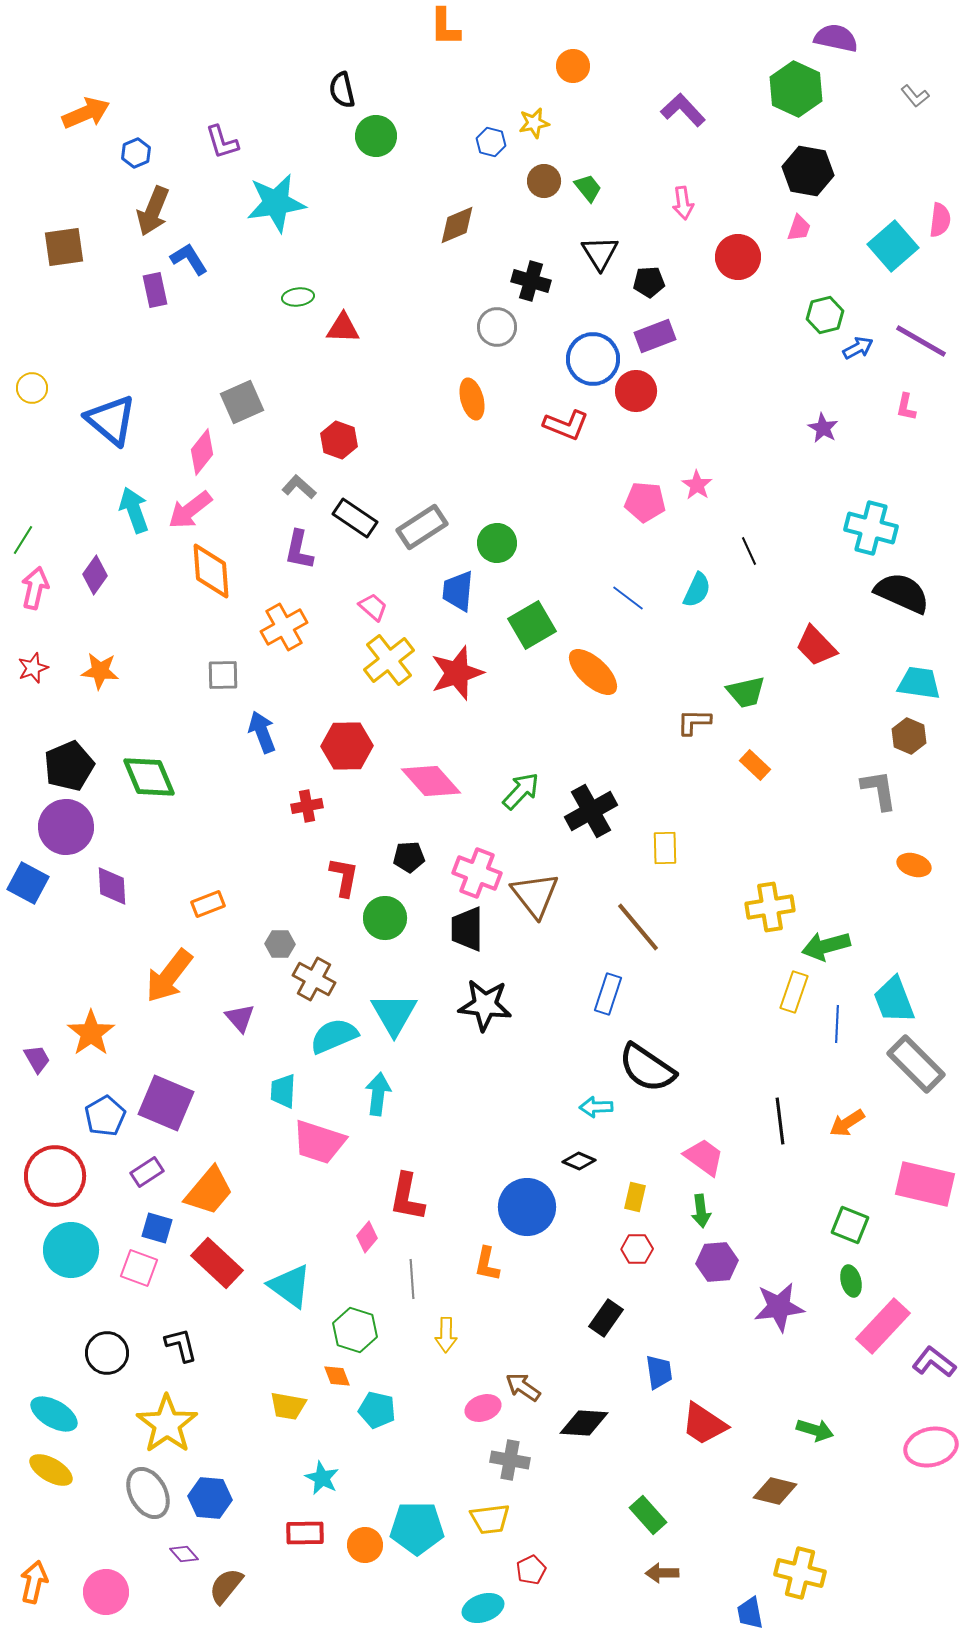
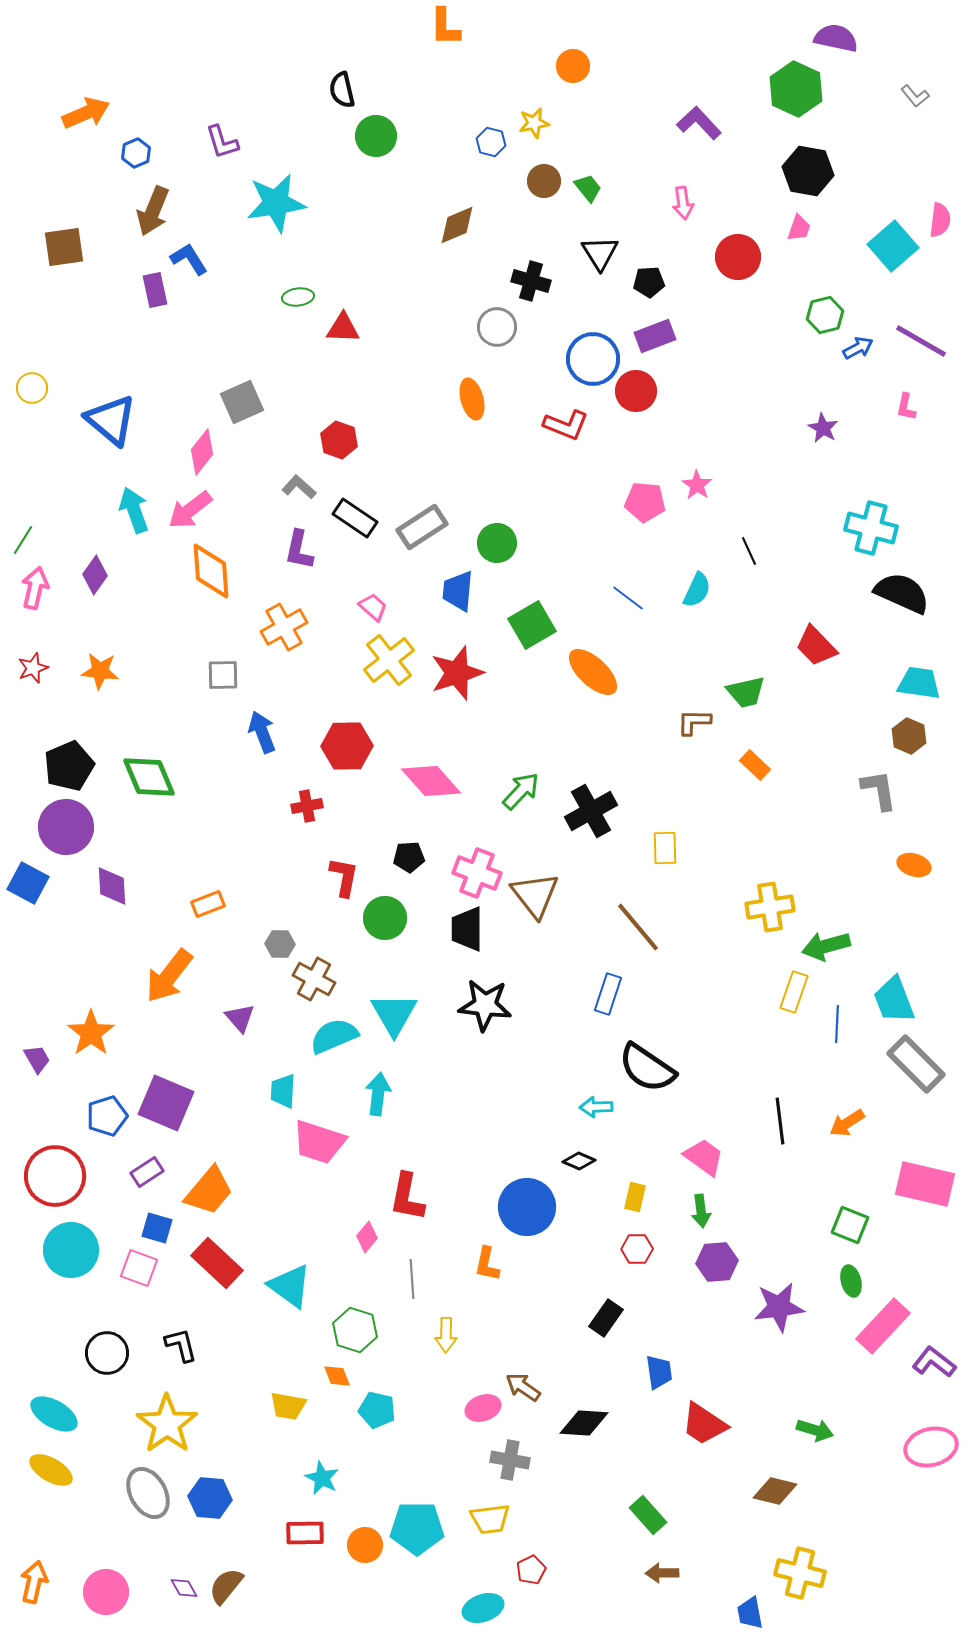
purple L-shape at (683, 110): moved 16 px right, 13 px down
blue pentagon at (105, 1116): moved 2 px right; rotated 12 degrees clockwise
purple diamond at (184, 1554): moved 34 px down; rotated 12 degrees clockwise
